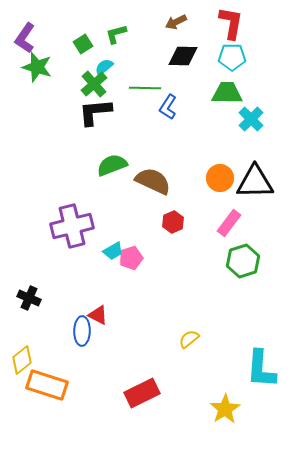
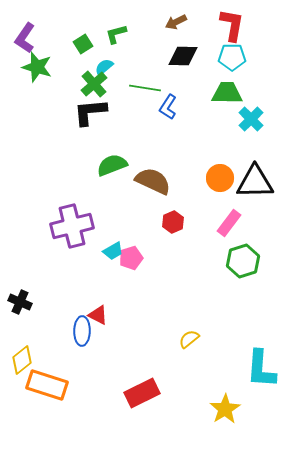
red L-shape: moved 1 px right, 2 px down
green line: rotated 8 degrees clockwise
black L-shape: moved 5 px left
black cross: moved 9 px left, 4 px down
